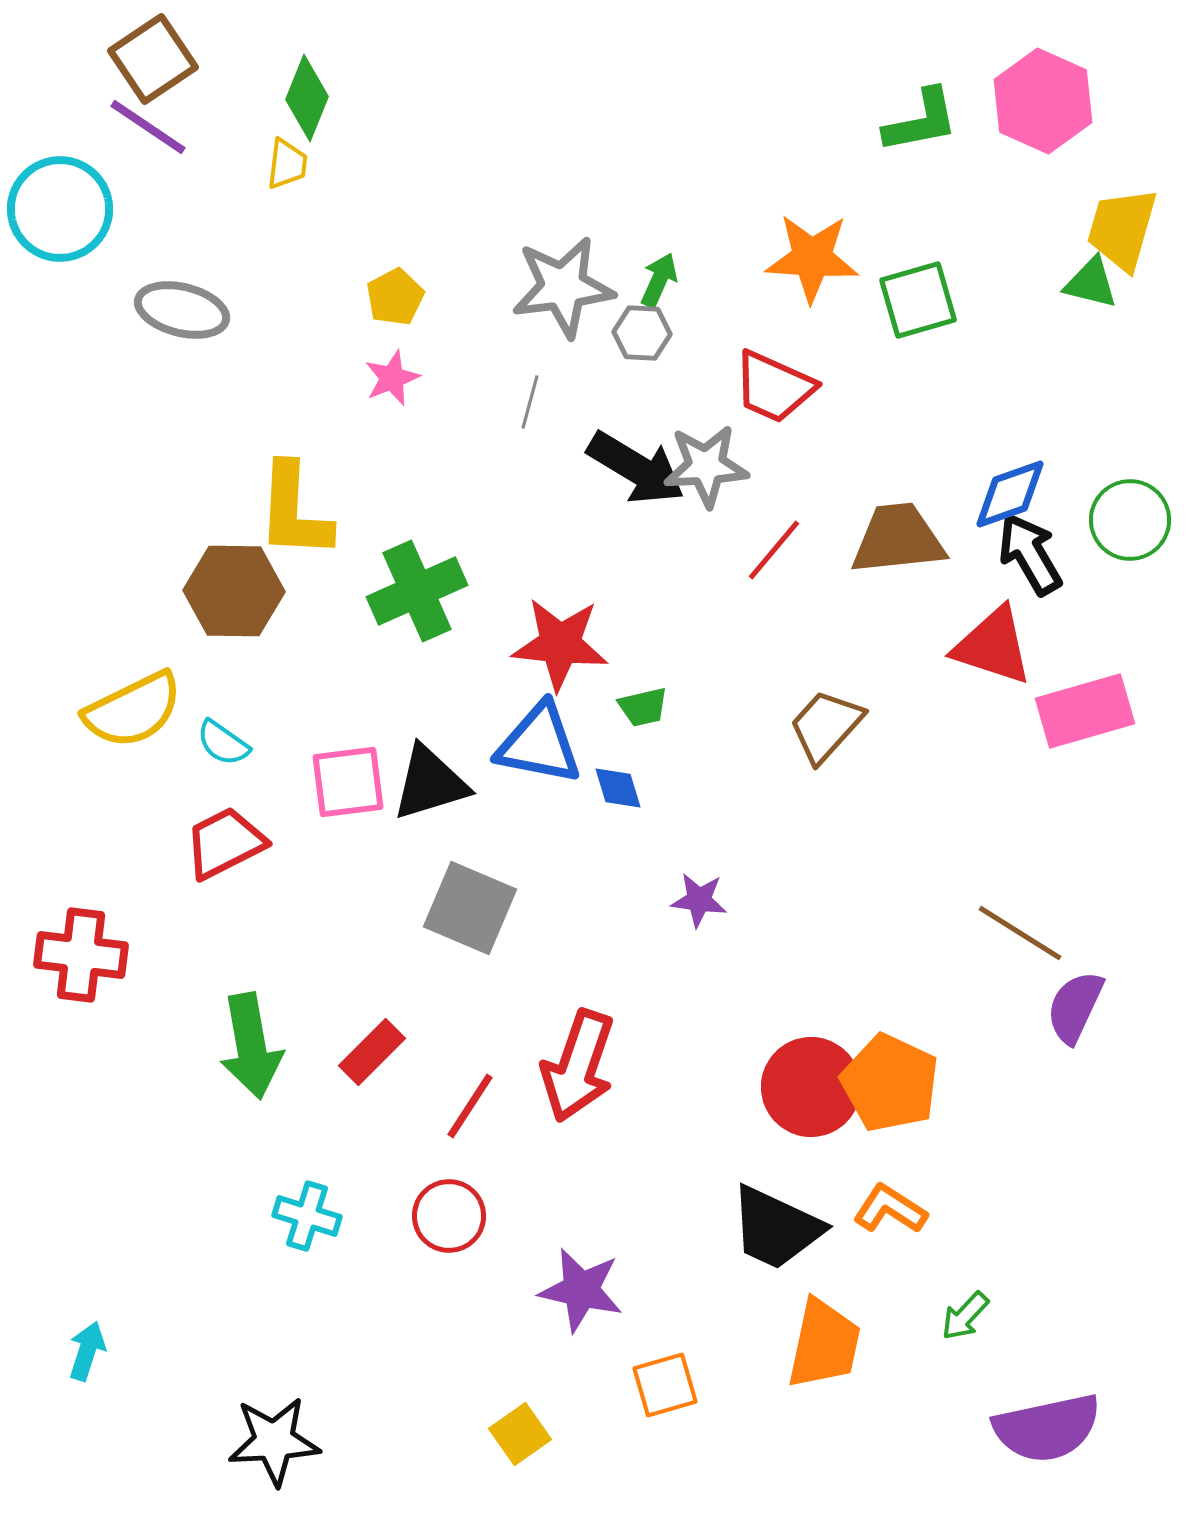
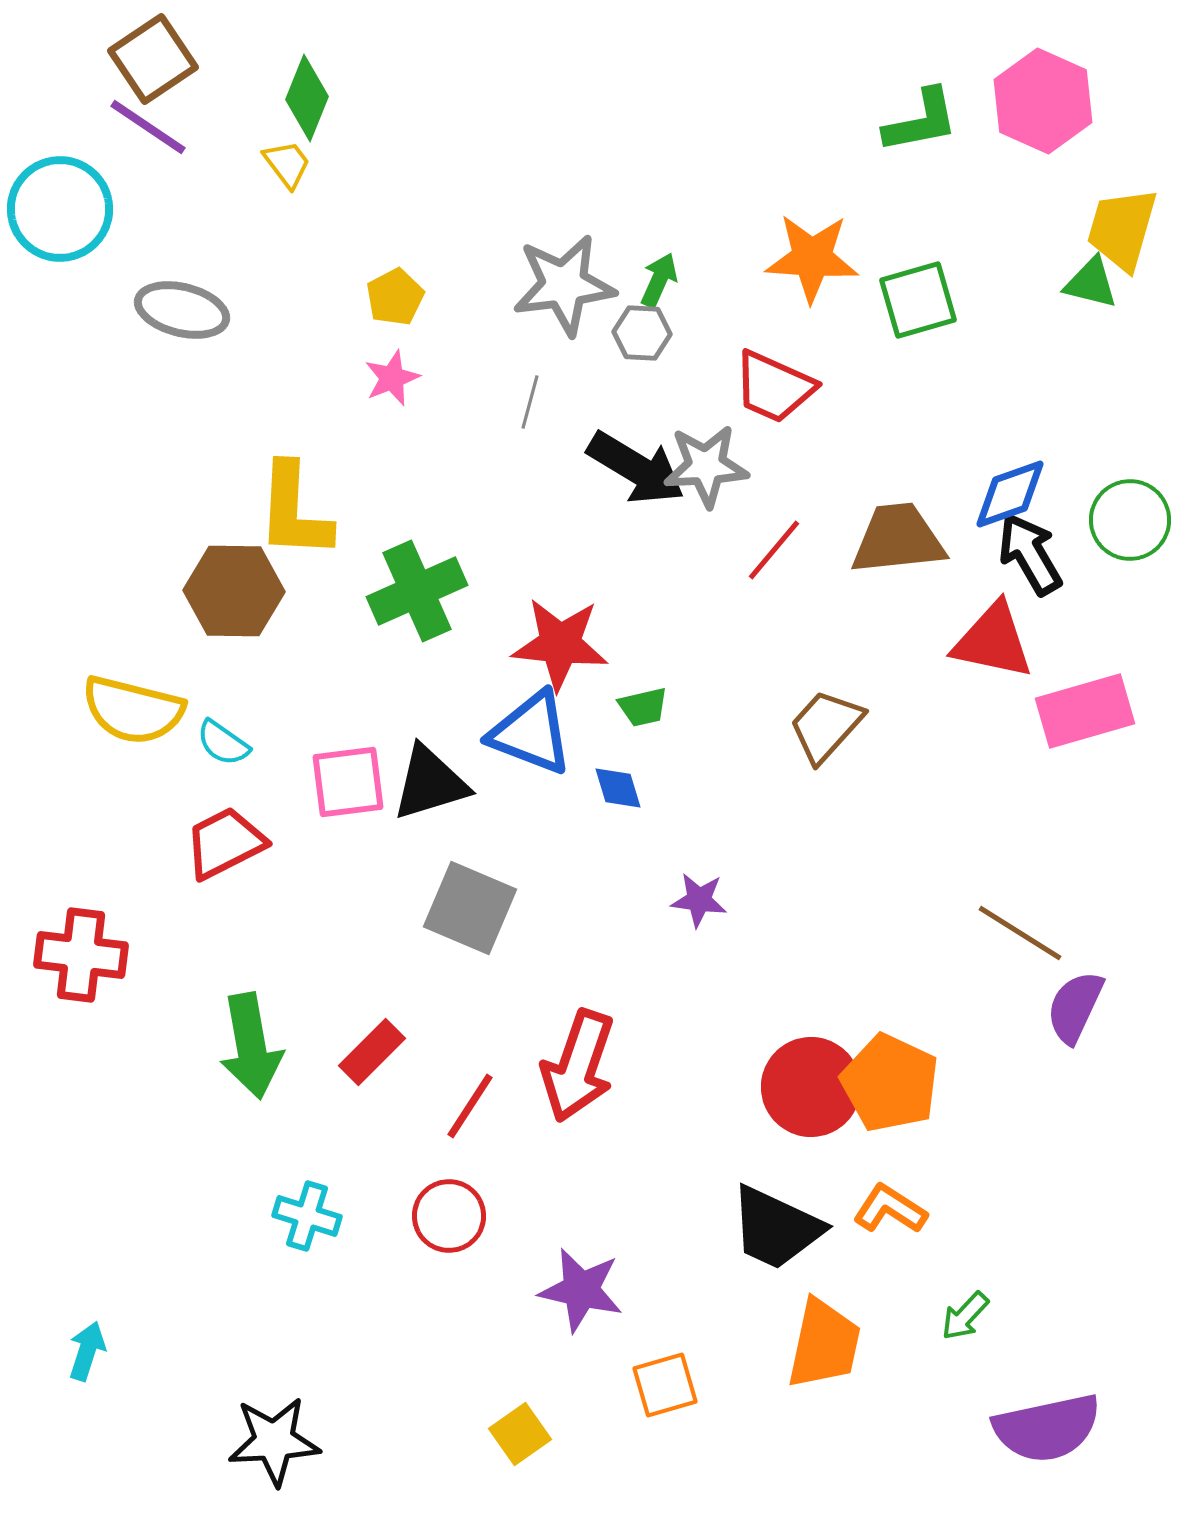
yellow trapezoid at (287, 164): rotated 44 degrees counterclockwise
gray star at (563, 287): moved 1 px right, 2 px up
red triangle at (993, 646): moved 5 px up; rotated 6 degrees counterclockwise
yellow semicircle at (133, 710): rotated 40 degrees clockwise
blue triangle at (539, 744): moved 8 px left, 11 px up; rotated 10 degrees clockwise
